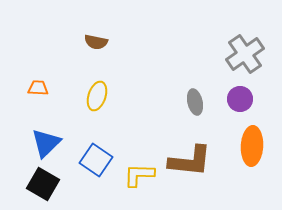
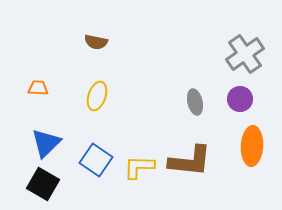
yellow L-shape: moved 8 px up
